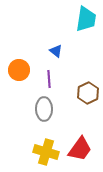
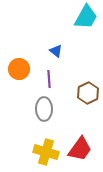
cyan trapezoid: moved 2 px up; rotated 20 degrees clockwise
orange circle: moved 1 px up
